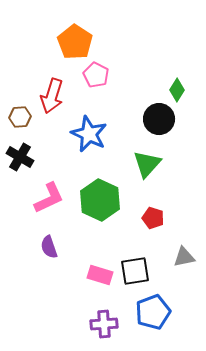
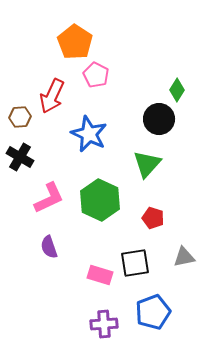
red arrow: rotated 8 degrees clockwise
black square: moved 8 px up
